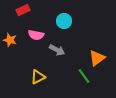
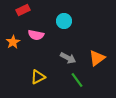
orange star: moved 3 px right, 2 px down; rotated 24 degrees clockwise
gray arrow: moved 11 px right, 8 px down
green line: moved 7 px left, 4 px down
